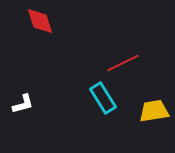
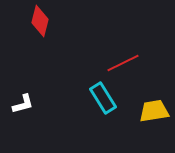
red diamond: rotated 32 degrees clockwise
